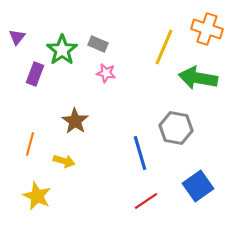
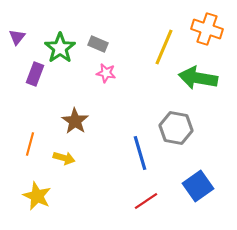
green star: moved 2 px left, 2 px up
yellow arrow: moved 3 px up
